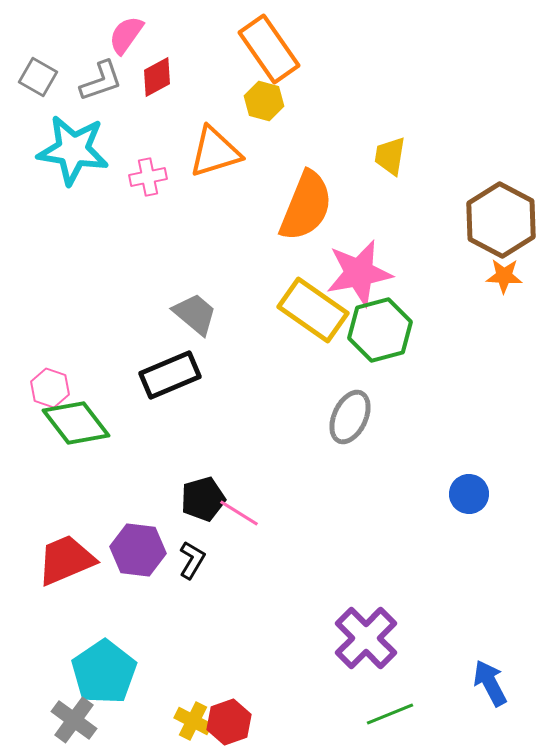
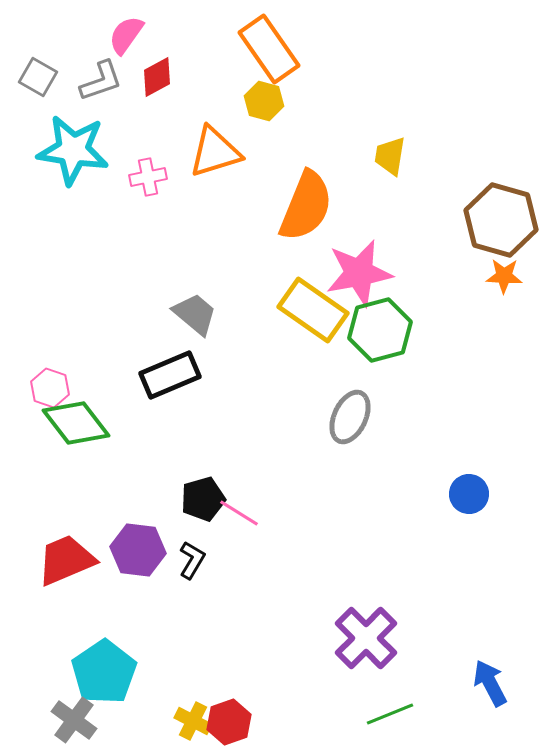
brown hexagon: rotated 12 degrees counterclockwise
